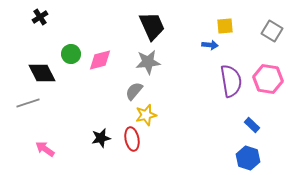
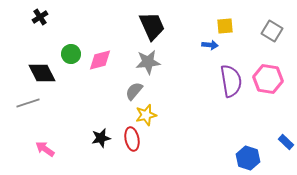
blue rectangle: moved 34 px right, 17 px down
